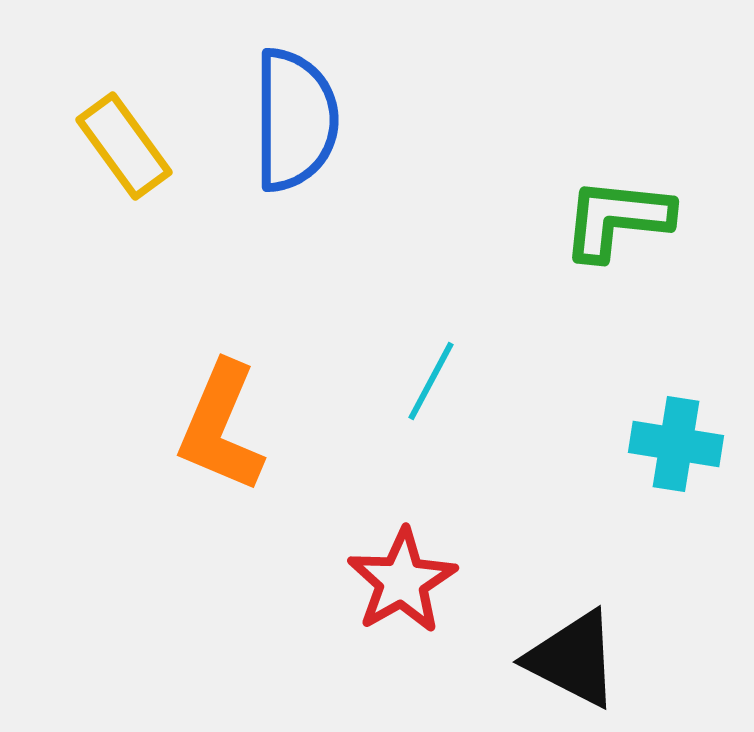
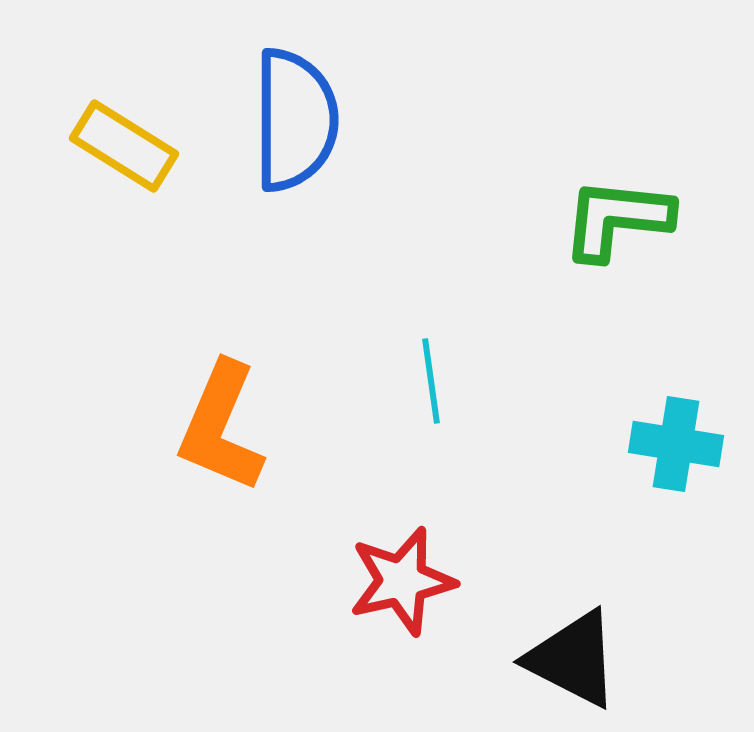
yellow rectangle: rotated 22 degrees counterclockwise
cyan line: rotated 36 degrees counterclockwise
red star: rotated 17 degrees clockwise
